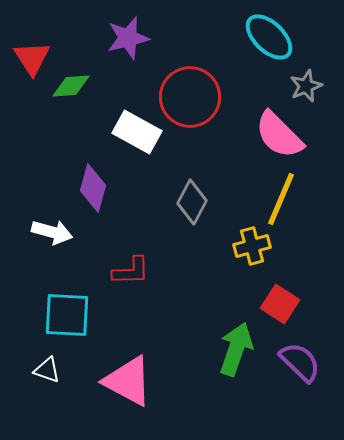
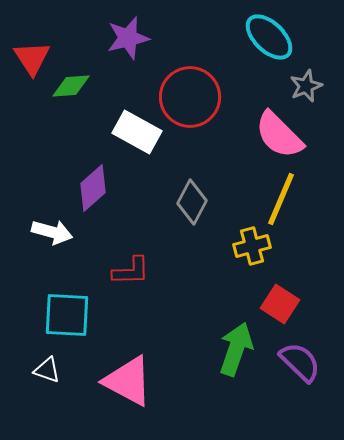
purple diamond: rotated 33 degrees clockwise
